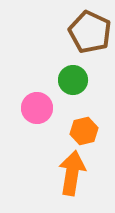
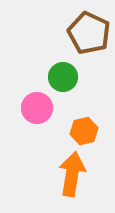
brown pentagon: moved 1 px left, 1 px down
green circle: moved 10 px left, 3 px up
orange arrow: moved 1 px down
